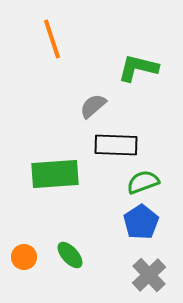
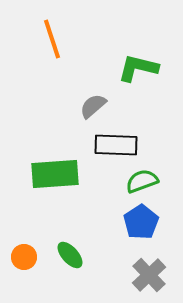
green semicircle: moved 1 px left, 1 px up
